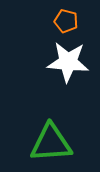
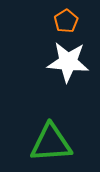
orange pentagon: rotated 25 degrees clockwise
